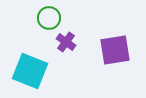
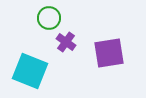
purple square: moved 6 px left, 3 px down
